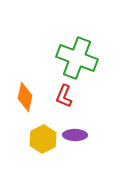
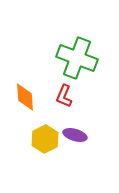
orange diamond: rotated 16 degrees counterclockwise
purple ellipse: rotated 15 degrees clockwise
yellow hexagon: moved 2 px right
